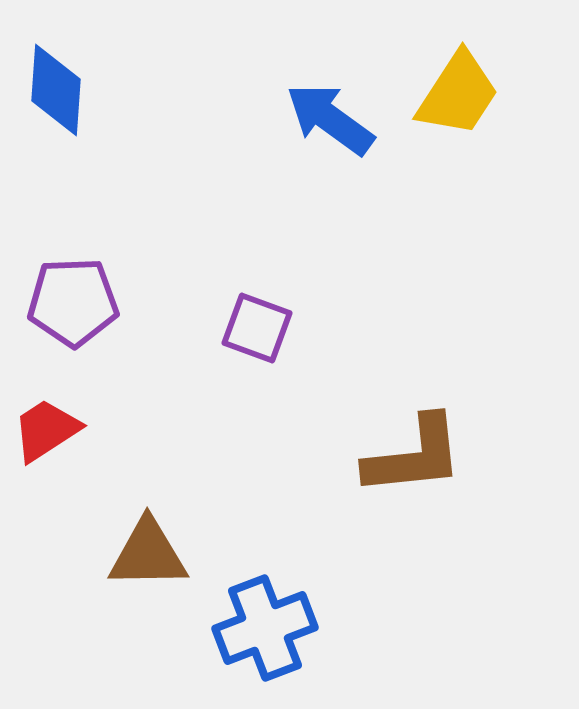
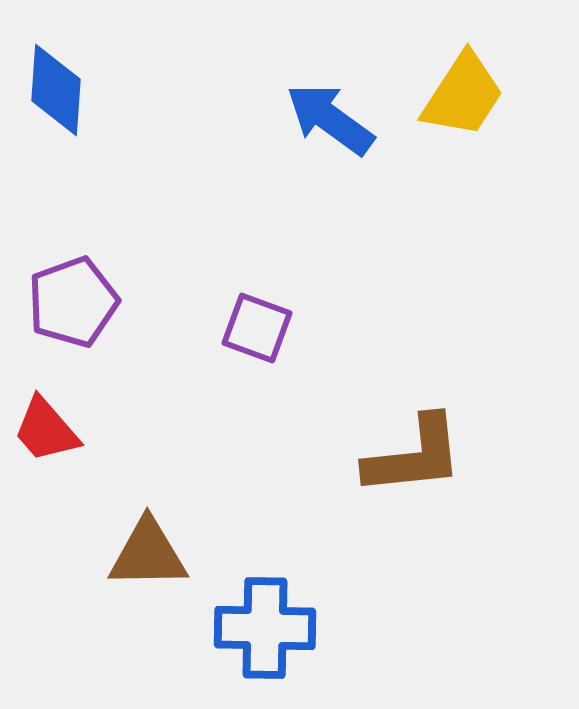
yellow trapezoid: moved 5 px right, 1 px down
purple pentagon: rotated 18 degrees counterclockwise
red trapezoid: rotated 98 degrees counterclockwise
blue cross: rotated 22 degrees clockwise
